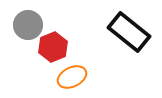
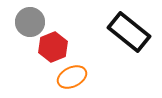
gray circle: moved 2 px right, 3 px up
